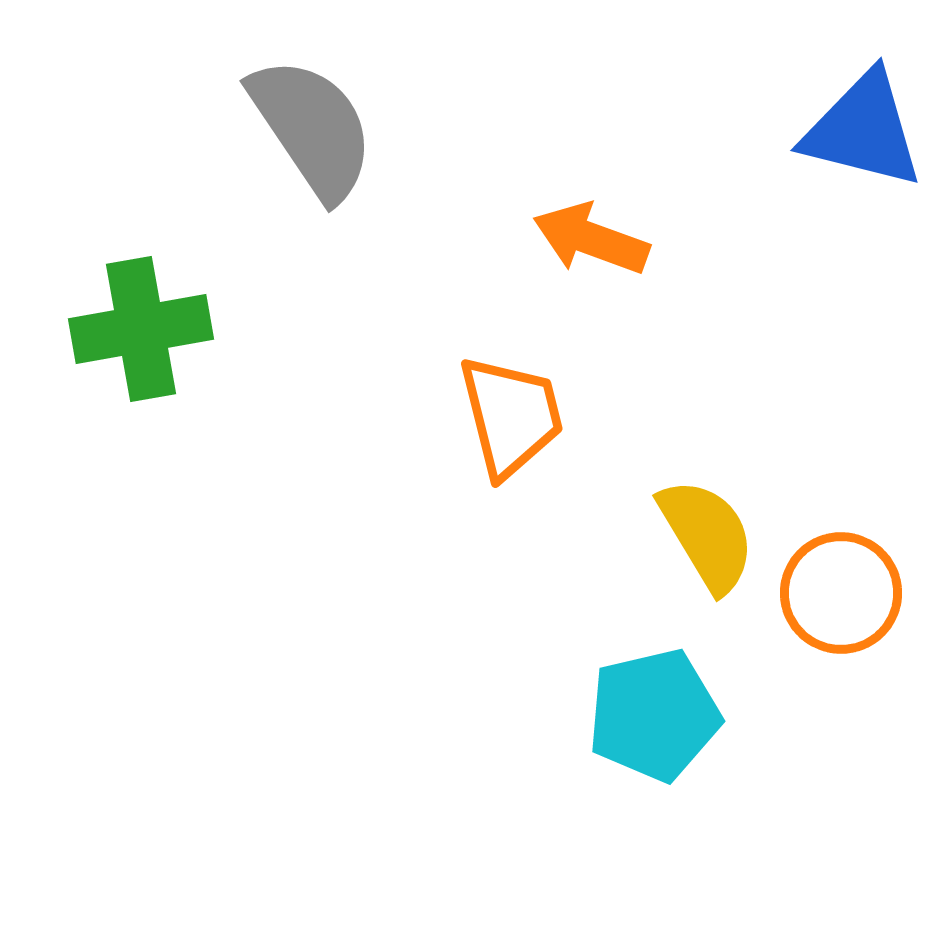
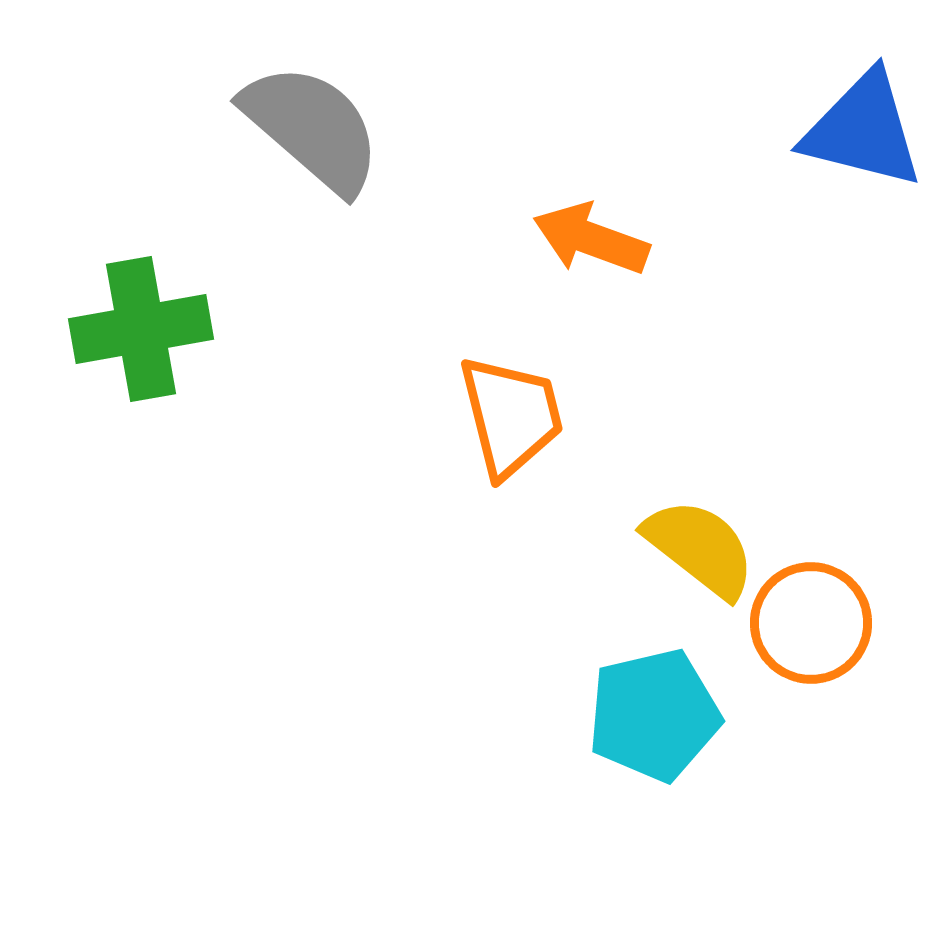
gray semicircle: rotated 15 degrees counterclockwise
yellow semicircle: moved 7 px left, 13 px down; rotated 21 degrees counterclockwise
orange circle: moved 30 px left, 30 px down
